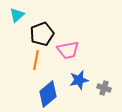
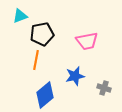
cyan triangle: moved 3 px right, 1 px down; rotated 21 degrees clockwise
black pentagon: rotated 10 degrees clockwise
pink trapezoid: moved 19 px right, 9 px up
blue star: moved 4 px left, 4 px up
blue diamond: moved 3 px left, 1 px down
